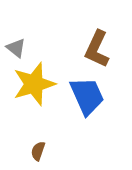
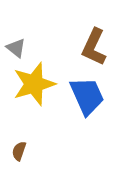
brown L-shape: moved 3 px left, 2 px up
brown semicircle: moved 19 px left
